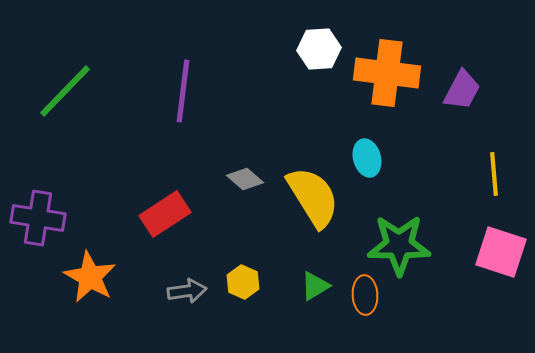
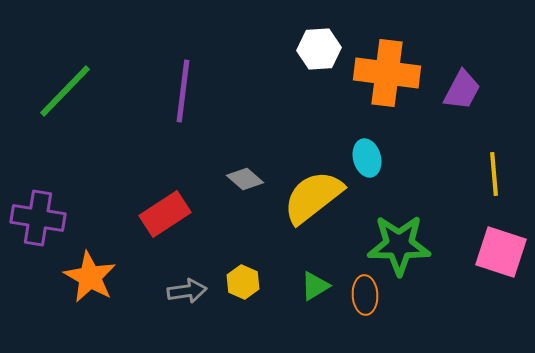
yellow semicircle: rotated 96 degrees counterclockwise
